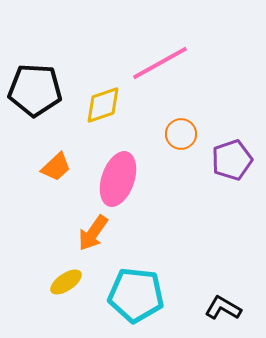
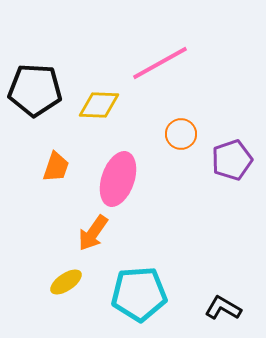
yellow diamond: moved 4 px left; rotated 21 degrees clockwise
orange trapezoid: rotated 28 degrees counterclockwise
cyan pentagon: moved 3 px right, 1 px up; rotated 10 degrees counterclockwise
